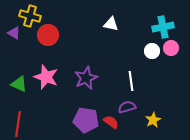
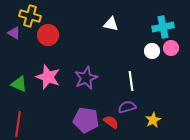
pink star: moved 2 px right
